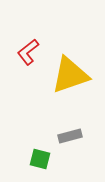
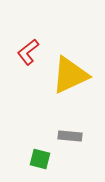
yellow triangle: rotated 6 degrees counterclockwise
gray rectangle: rotated 20 degrees clockwise
